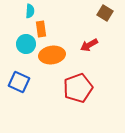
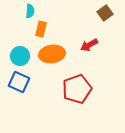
brown square: rotated 21 degrees clockwise
orange rectangle: rotated 21 degrees clockwise
cyan circle: moved 6 px left, 12 px down
orange ellipse: moved 1 px up
red pentagon: moved 1 px left, 1 px down
